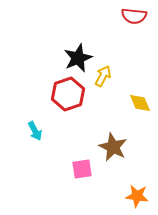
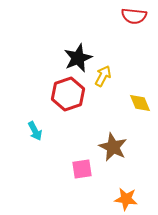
orange star: moved 11 px left, 3 px down
